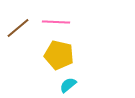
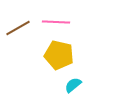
brown line: rotated 10 degrees clockwise
cyan semicircle: moved 5 px right
